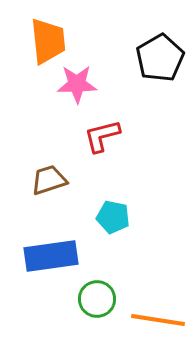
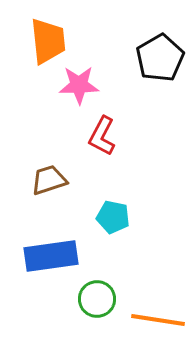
pink star: moved 2 px right, 1 px down
red L-shape: rotated 48 degrees counterclockwise
